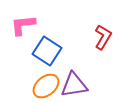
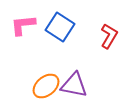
red L-shape: moved 6 px right, 1 px up
blue square: moved 13 px right, 24 px up
purple triangle: rotated 20 degrees clockwise
